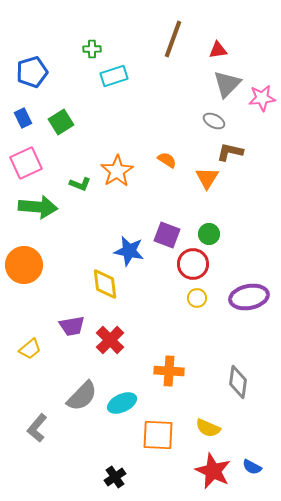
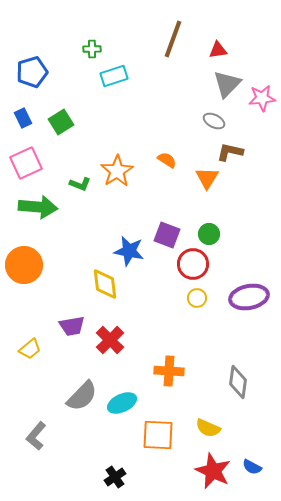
gray L-shape: moved 1 px left, 8 px down
